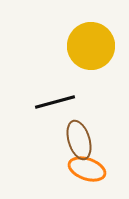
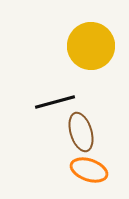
brown ellipse: moved 2 px right, 8 px up
orange ellipse: moved 2 px right, 1 px down
